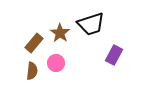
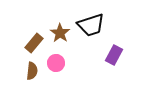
black trapezoid: moved 1 px down
